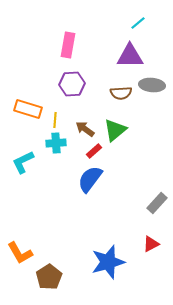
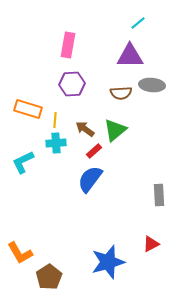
gray rectangle: moved 2 px right, 8 px up; rotated 45 degrees counterclockwise
